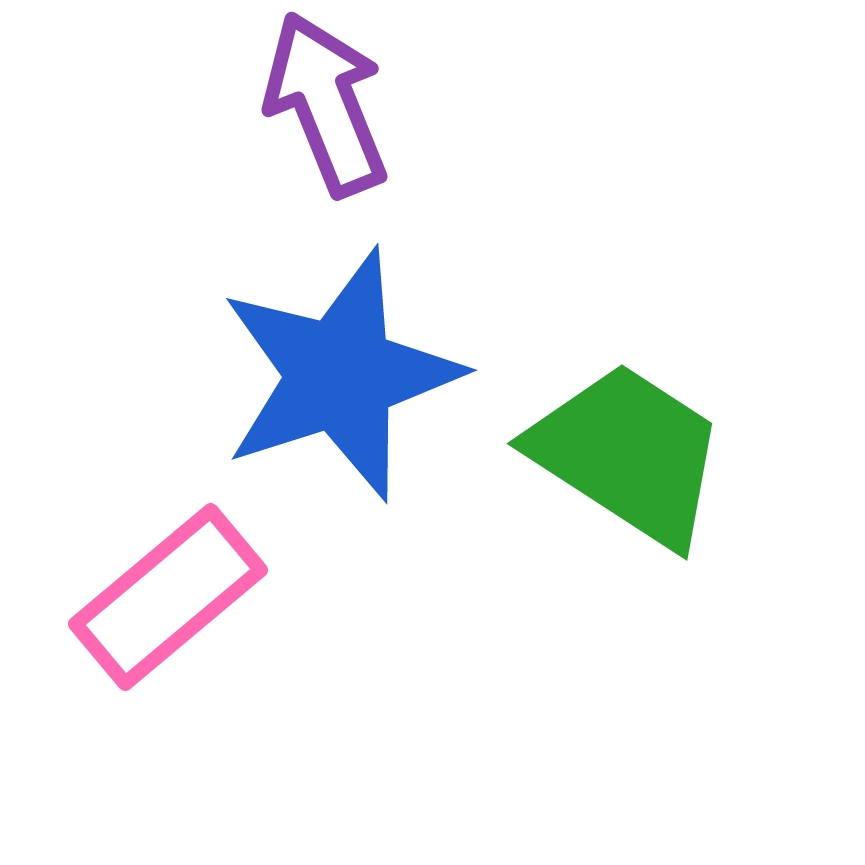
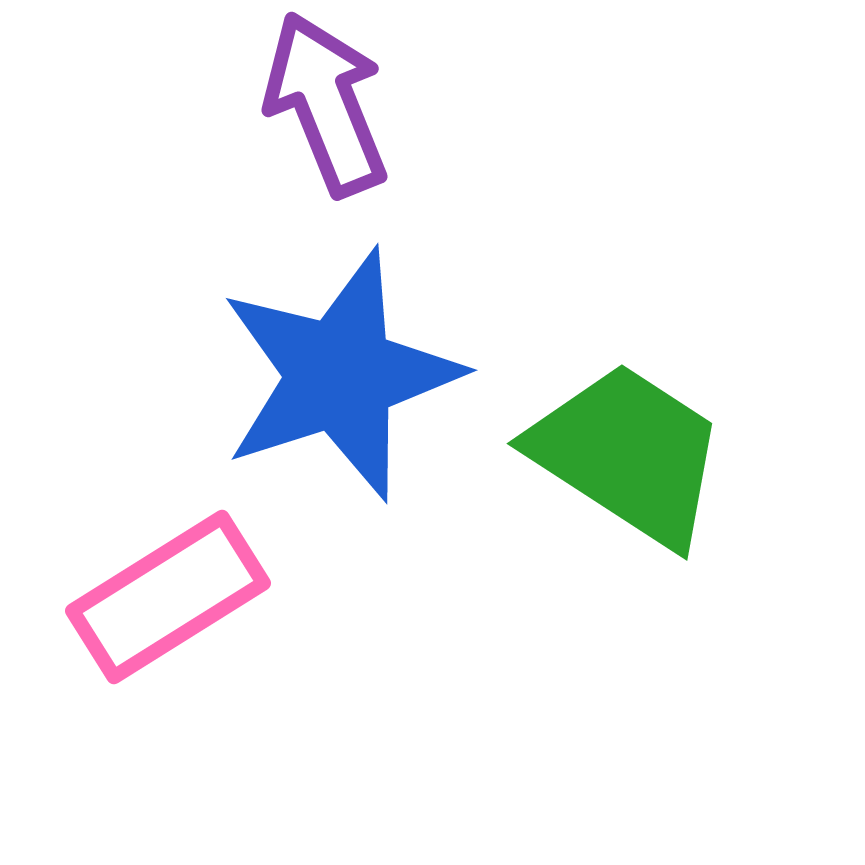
pink rectangle: rotated 8 degrees clockwise
